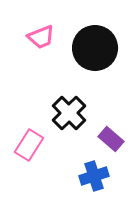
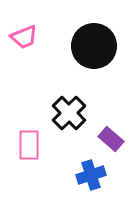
pink trapezoid: moved 17 px left
black circle: moved 1 px left, 2 px up
pink rectangle: rotated 32 degrees counterclockwise
blue cross: moved 3 px left, 1 px up
